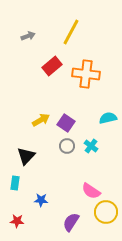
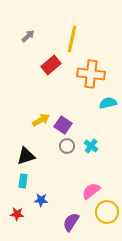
yellow line: moved 1 px right, 7 px down; rotated 16 degrees counterclockwise
gray arrow: rotated 24 degrees counterclockwise
red rectangle: moved 1 px left, 1 px up
orange cross: moved 5 px right
cyan semicircle: moved 15 px up
purple square: moved 3 px left, 2 px down
black triangle: rotated 30 degrees clockwise
cyan rectangle: moved 8 px right, 2 px up
pink semicircle: rotated 108 degrees clockwise
yellow circle: moved 1 px right
red star: moved 7 px up
